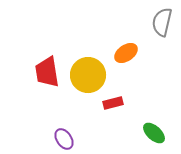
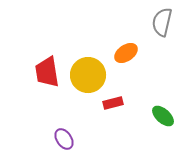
green ellipse: moved 9 px right, 17 px up
